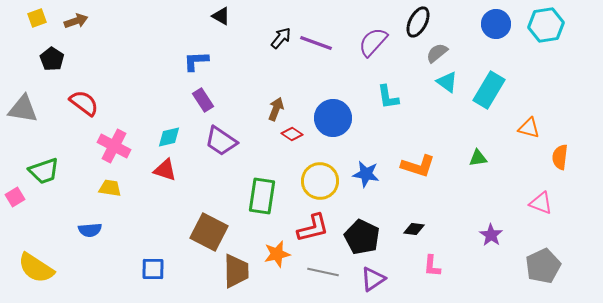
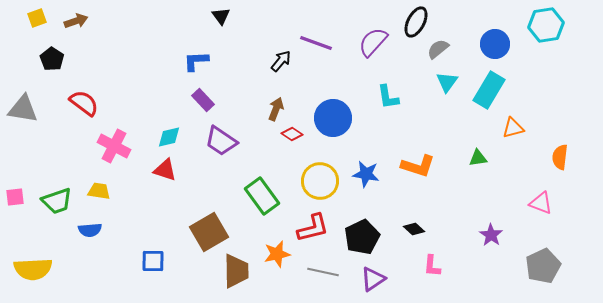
black triangle at (221, 16): rotated 24 degrees clockwise
black ellipse at (418, 22): moved 2 px left
blue circle at (496, 24): moved 1 px left, 20 px down
black arrow at (281, 38): moved 23 px down
gray semicircle at (437, 53): moved 1 px right, 4 px up
cyan triangle at (447, 82): rotated 30 degrees clockwise
purple rectangle at (203, 100): rotated 10 degrees counterclockwise
orange triangle at (529, 128): moved 16 px left; rotated 30 degrees counterclockwise
green trapezoid at (44, 171): moved 13 px right, 30 px down
yellow trapezoid at (110, 188): moved 11 px left, 3 px down
green rectangle at (262, 196): rotated 45 degrees counterclockwise
pink square at (15, 197): rotated 24 degrees clockwise
black diamond at (414, 229): rotated 35 degrees clockwise
brown square at (209, 232): rotated 33 degrees clockwise
black pentagon at (362, 237): rotated 20 degrees clockwise
yellow semicircle at (36, 268): moved 3 px left, 1 px down; rotated 36 degrees counterclockwise
blue square at (153, 269): moved 8 px up
